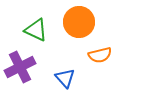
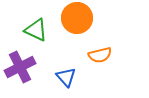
orange circle: moved 2 px left, 4 px up
blue triangle: moved 1 px right, 1 px up
